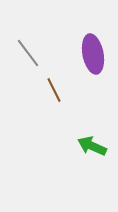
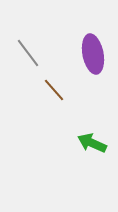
brown line: rotated 15 degrees counterclockwise
green arrow: moved 3 px up
